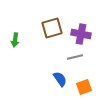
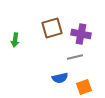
blue semicircle: moved 1 px up; rotated 112 degrees clockwise
